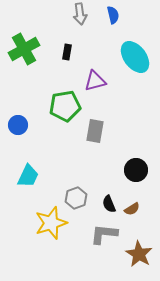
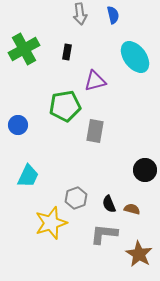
black circle: moved 9 px right
brown semicircle: rotated 133 degrees counterclockwise
